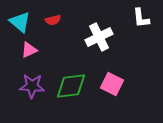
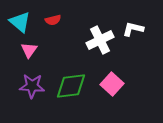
white L-shape: moved 8 px left, 11 px down; rotated 110 degrees clockwise
white cross: moved 1 px right, 3 px down
pink triangle: rotated 30 degrees counterclockwise
pink square: rotated 15 degrees clockwise
